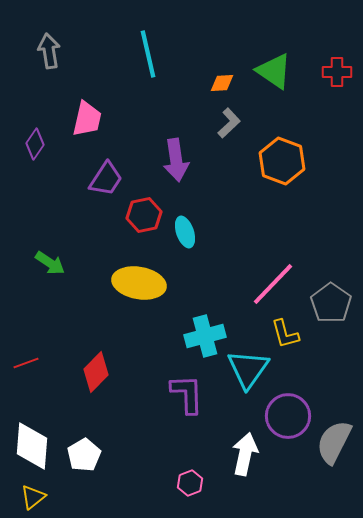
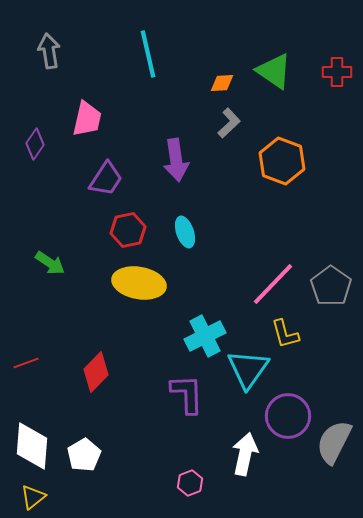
red hexagon: moved 16 px left, 15 px down
gray pentagon: moved 17 px up
cyan cross: rotated 12 degrees counterclockwise
